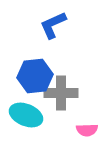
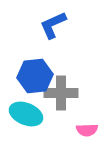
cyan ellipse: moved 1 px up
